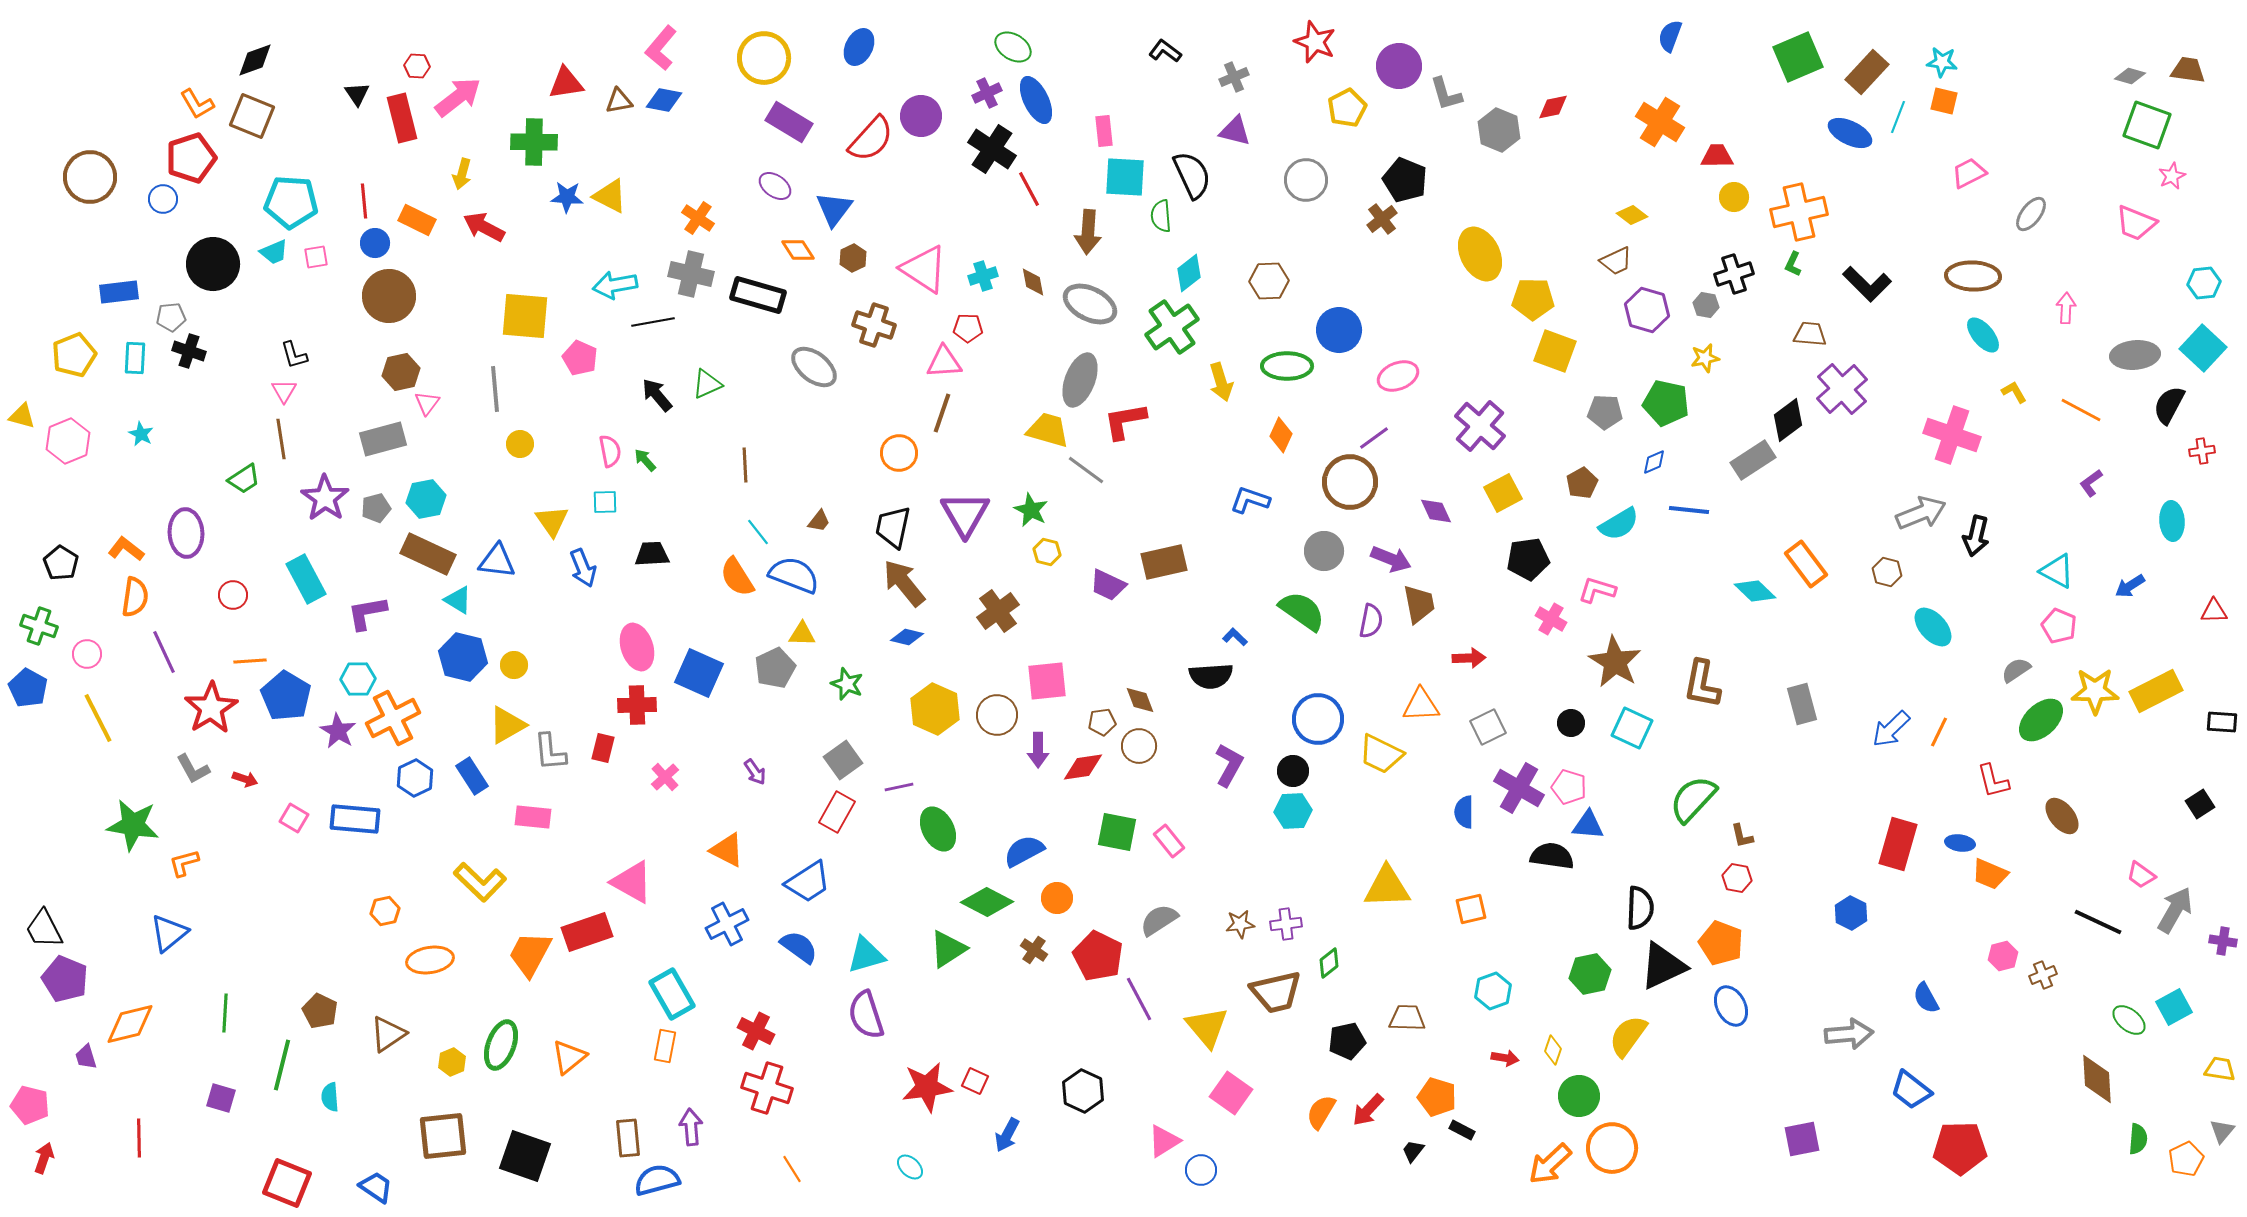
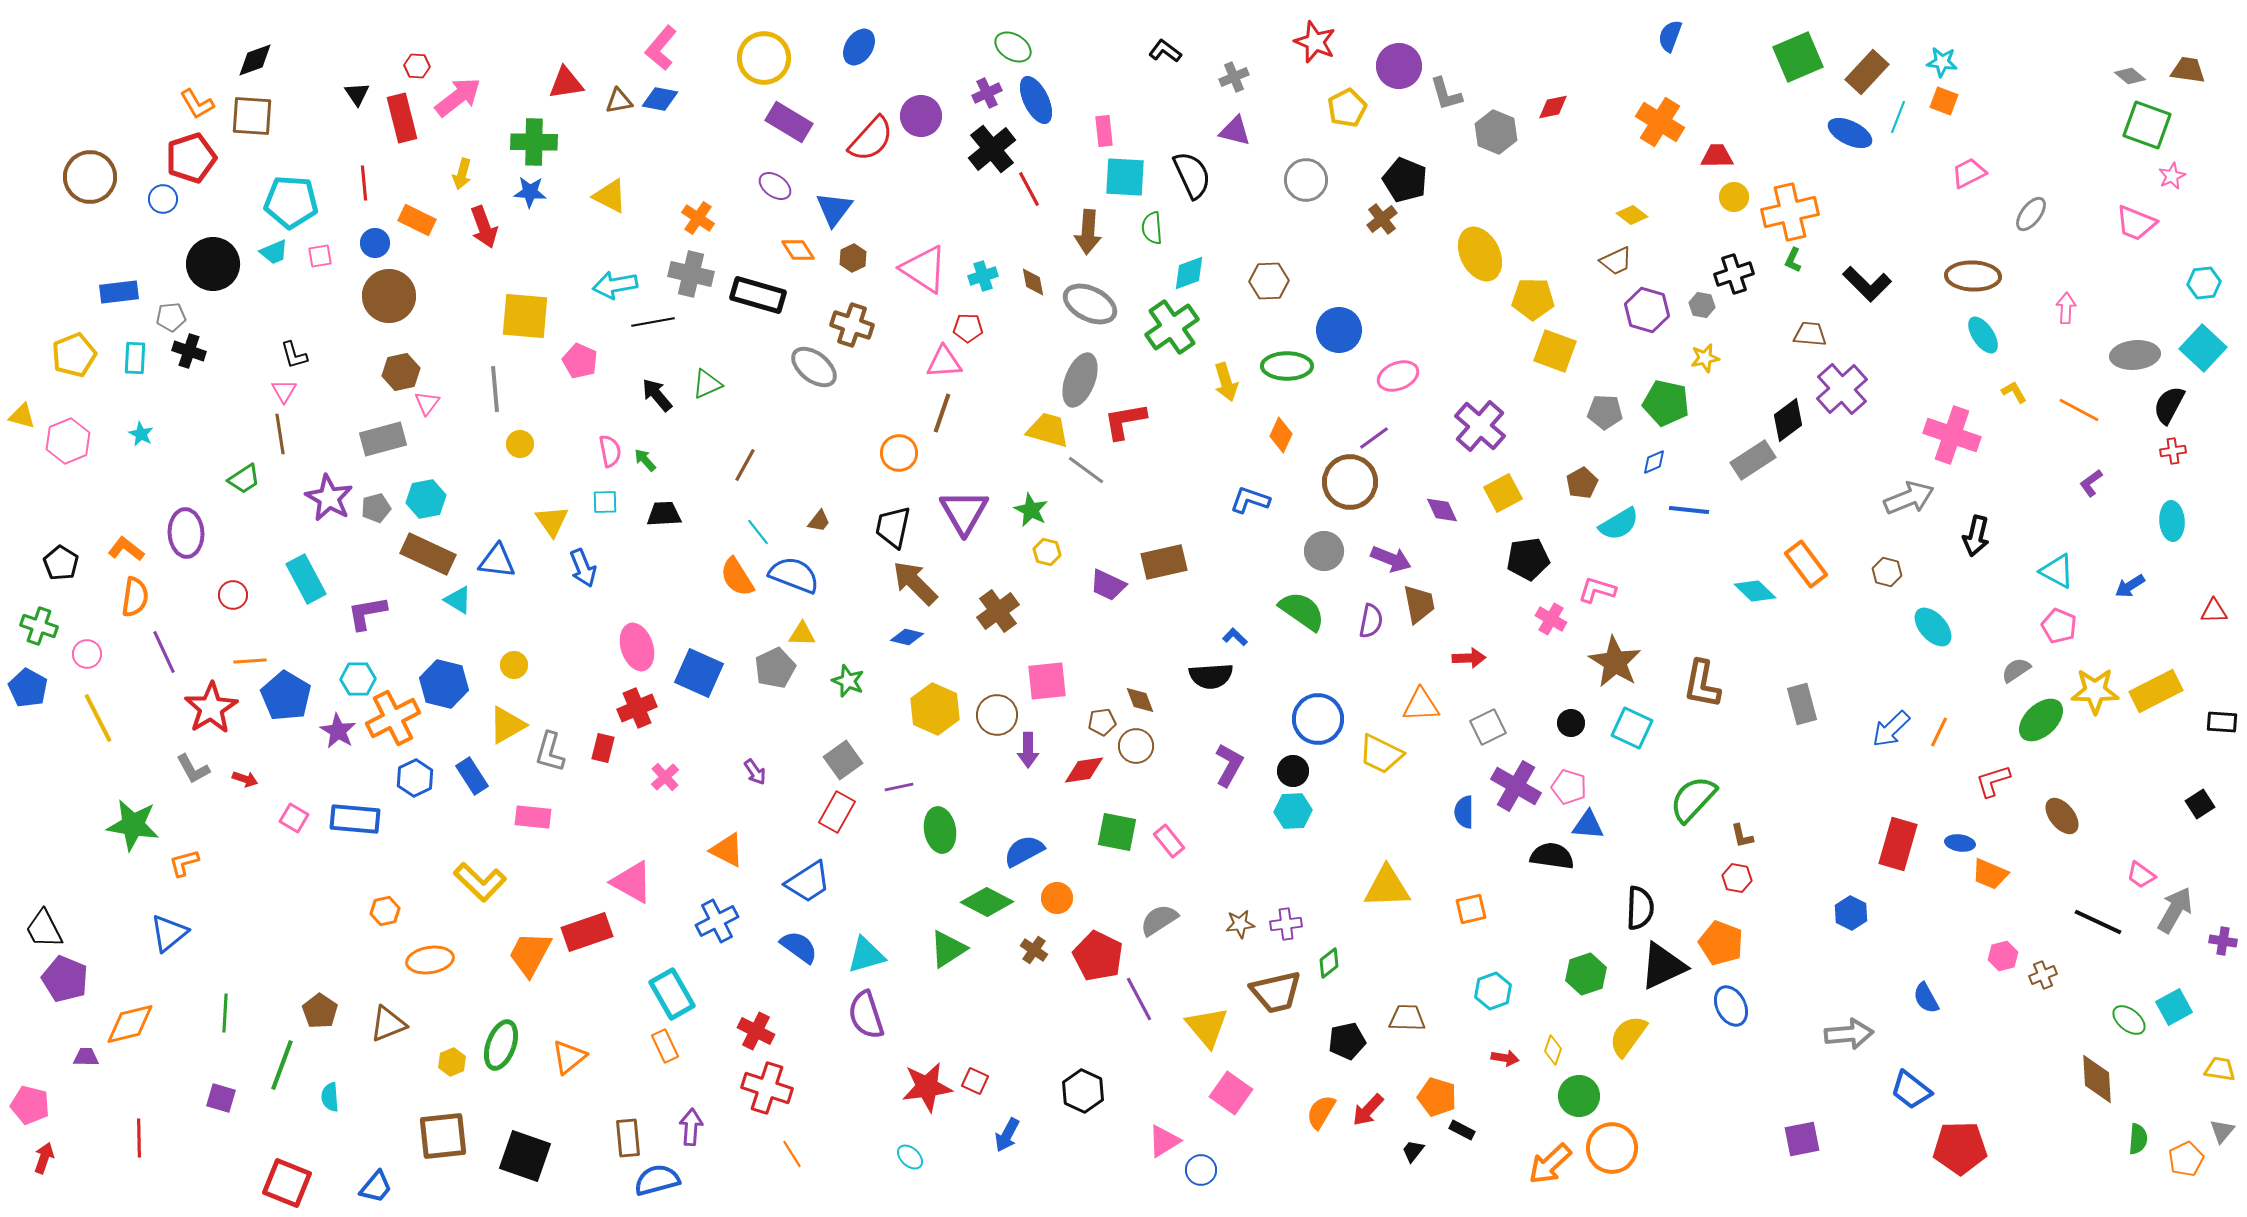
blue ellipse at (859, 47): rotated 6 degrees clockwise
gray diamond at (2130, 76): rotated 24 degrees clockwise
blue diamond at (664, 100): moved 4 px left, 1 px up
orange square at (1944, 101): rotated 8 degrees clockwise
brown square at (252, 116): rotated 18 degrees counterclockwise
gray hexagon at (1499, 130): moved 3 px left, 2 px down
black cross at (992, 149): rotated 18 degrees clockwise
blue star at (567, 197): moved 37 px left, 5 px up
red line at (364, 201): moved 18 px up
orange cross at (1799, 212): moved 9 px left
green semicircle at (1161, 216): moved 9 px left, 12 px down
red arrow at (484, 227): rotated 138 degrees counterclockwise
pink square at (316, 257): moved 4 px right, 1 px up
green L-shape at (1793, 264): moved 4 px up
cyan diamond at (1189, 273): rotated 18 degrees clockwise
gray hexagon at (1706, 305): moved 4 px left
brown cross at (874, 325): moved 22 px left
cyan ellipse at (1983, 335): rotated 6 degrees clockwise
pink pentagon at (580, 358): moved 3 px down
yellow arrow at (1221, 382): moved 5 px right
orange line at (2081, 410): moved 2 px left
brown line at (281, 439): moved 1 px left, 5 px up
red cross at (2202, 451): moved 29 px left
brown line at (745, 465): rotated 32 degrees clockwise
purple star at (325, 498): moved 4 px right; rotated 6 degrees counterclockwise
purple diamond at (1436, 511): moved 6 px right, 1 px up
gray arrow at (1921, 513): moved 12 px left, 15 px up
purple triangle at (965, 514): moved 1 px left, 2 px up
black trapezoid at (652, 554): moved 12 px right, 40 px up
brown arrow at (904, 583): moved 11 px right; rotated 6 degrees counterclockwise
blue hexagon at (463, 657): moved 19 px left, 27 px down
green star at (847, 684): moved 1 px right, 3 px up
red cross at (637, 705): moved 3 px down; rotated 21 degrees counterclockwise
brown circle at (1139, 746): moved 3 px left
purple arrow at (1038, 750): moved 10 px left
gray L-shape at (550, 752): rotated 21 degrees clockwise
red diamond at (1083, 767): moved 1 px right, 3 px down
red L-shape at (1993, 781): rotated 87 degrees clockwise
purple cross at (1519, 788): moved 3 px left, 2 px up
green ellipse at (938, 829): moved 2 px right, 1 px down; rotated 18 degrees clockwise
blue cross at (727, 924): moved 10 px left, 3 px up
green hexagon at (1590, 974): moved 4 px left; rotated 6 degrees counterclockwise
brown pentagon at (320, 1011): rotated 8 degrees clockwise
brown triangle at (388, 1034): moved 10 px up; rotated 12 degrees clockwise
orange rectangle at (665, 1046): rotated 36 degrees counterclockwise
purple trapezoid at (86, 1057): rotated 108 degrees clockwise
green line at (282, 1065): rotated 6 degrees clockwise
purple arrow at (691, 1127): rotated 9 degrees clockwise
cyan ellipse at (910, 1167): moved 10 px up
orange line at (792, 1169): moved 15 px up
blue trapezoid at (376, 1187): rotated 96 degrees clockwise
